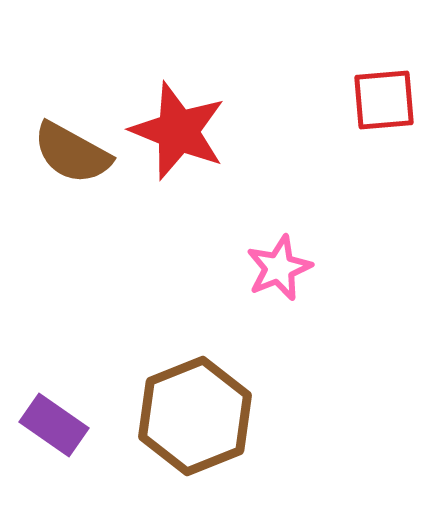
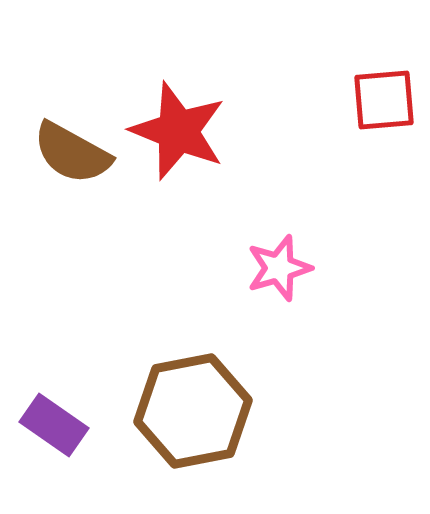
pink star: rotated 6 degrees clockwise
brown hexagon: moved 2 px left, 5 px up; rotated 11 degrees clockwise
